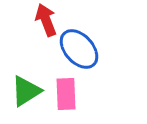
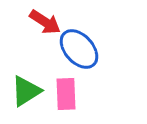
red arrow: moved 1 px left, 2 px down; rotated 144 degrees clockwise
